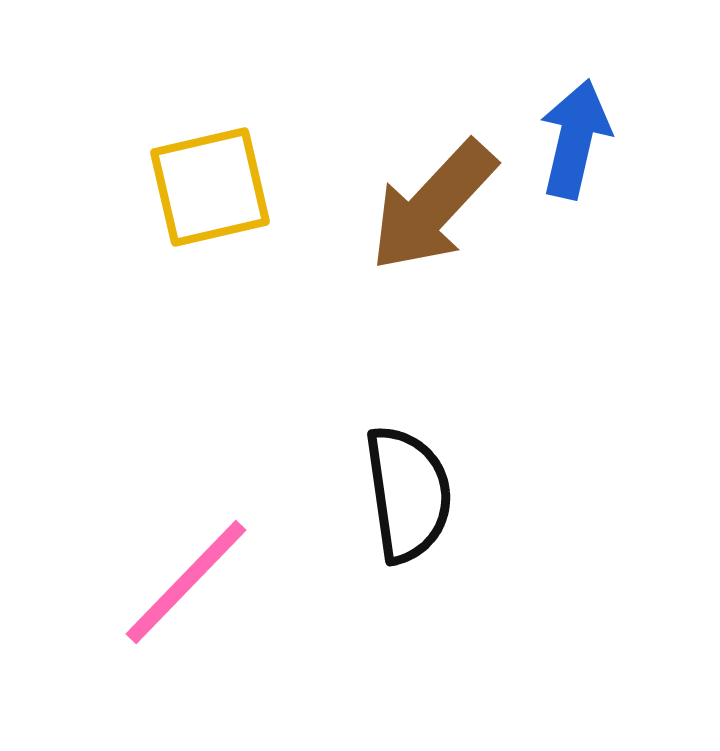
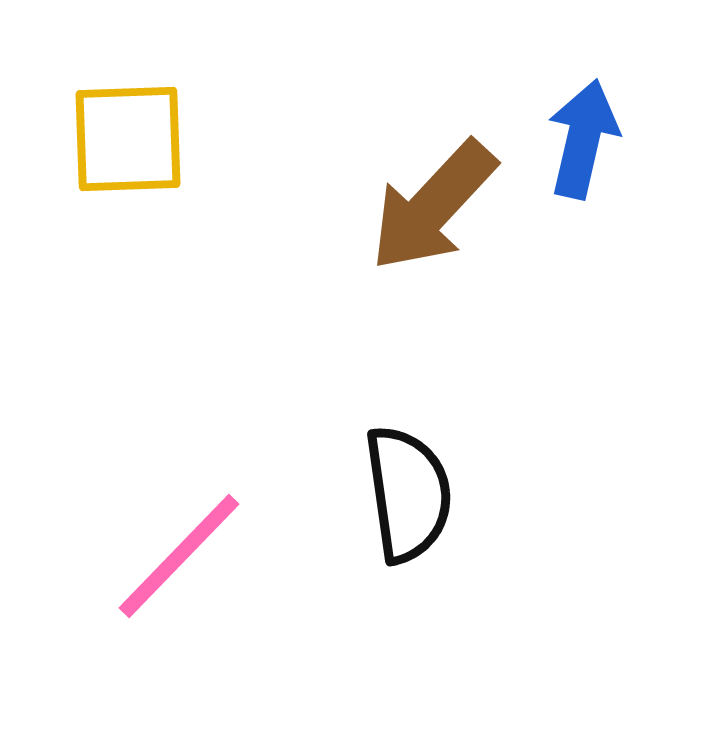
blue arrow: moved 8 px right
yellow square: moved 82 px left, 48 px up; rotated 11 degrees clockwise
pink line: moved 7 px left, 26 px up
